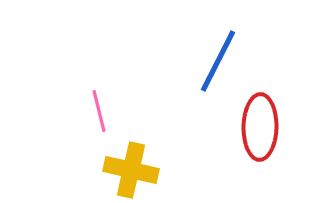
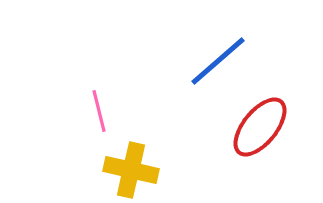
blue line: rotated 22 degrees clockwise
red ellipse: rotated 38 degrees clockwise
